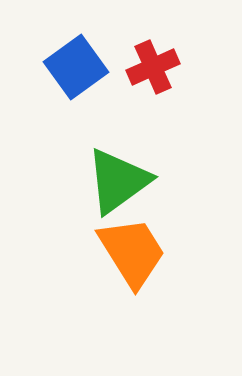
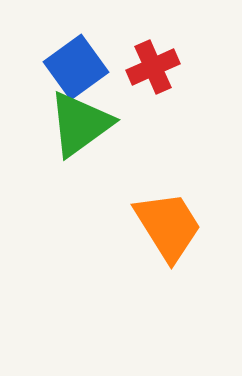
green triangle: moved 38 px left, 57 px up
orange trapezoid: moved 36 px right, 26 px up
